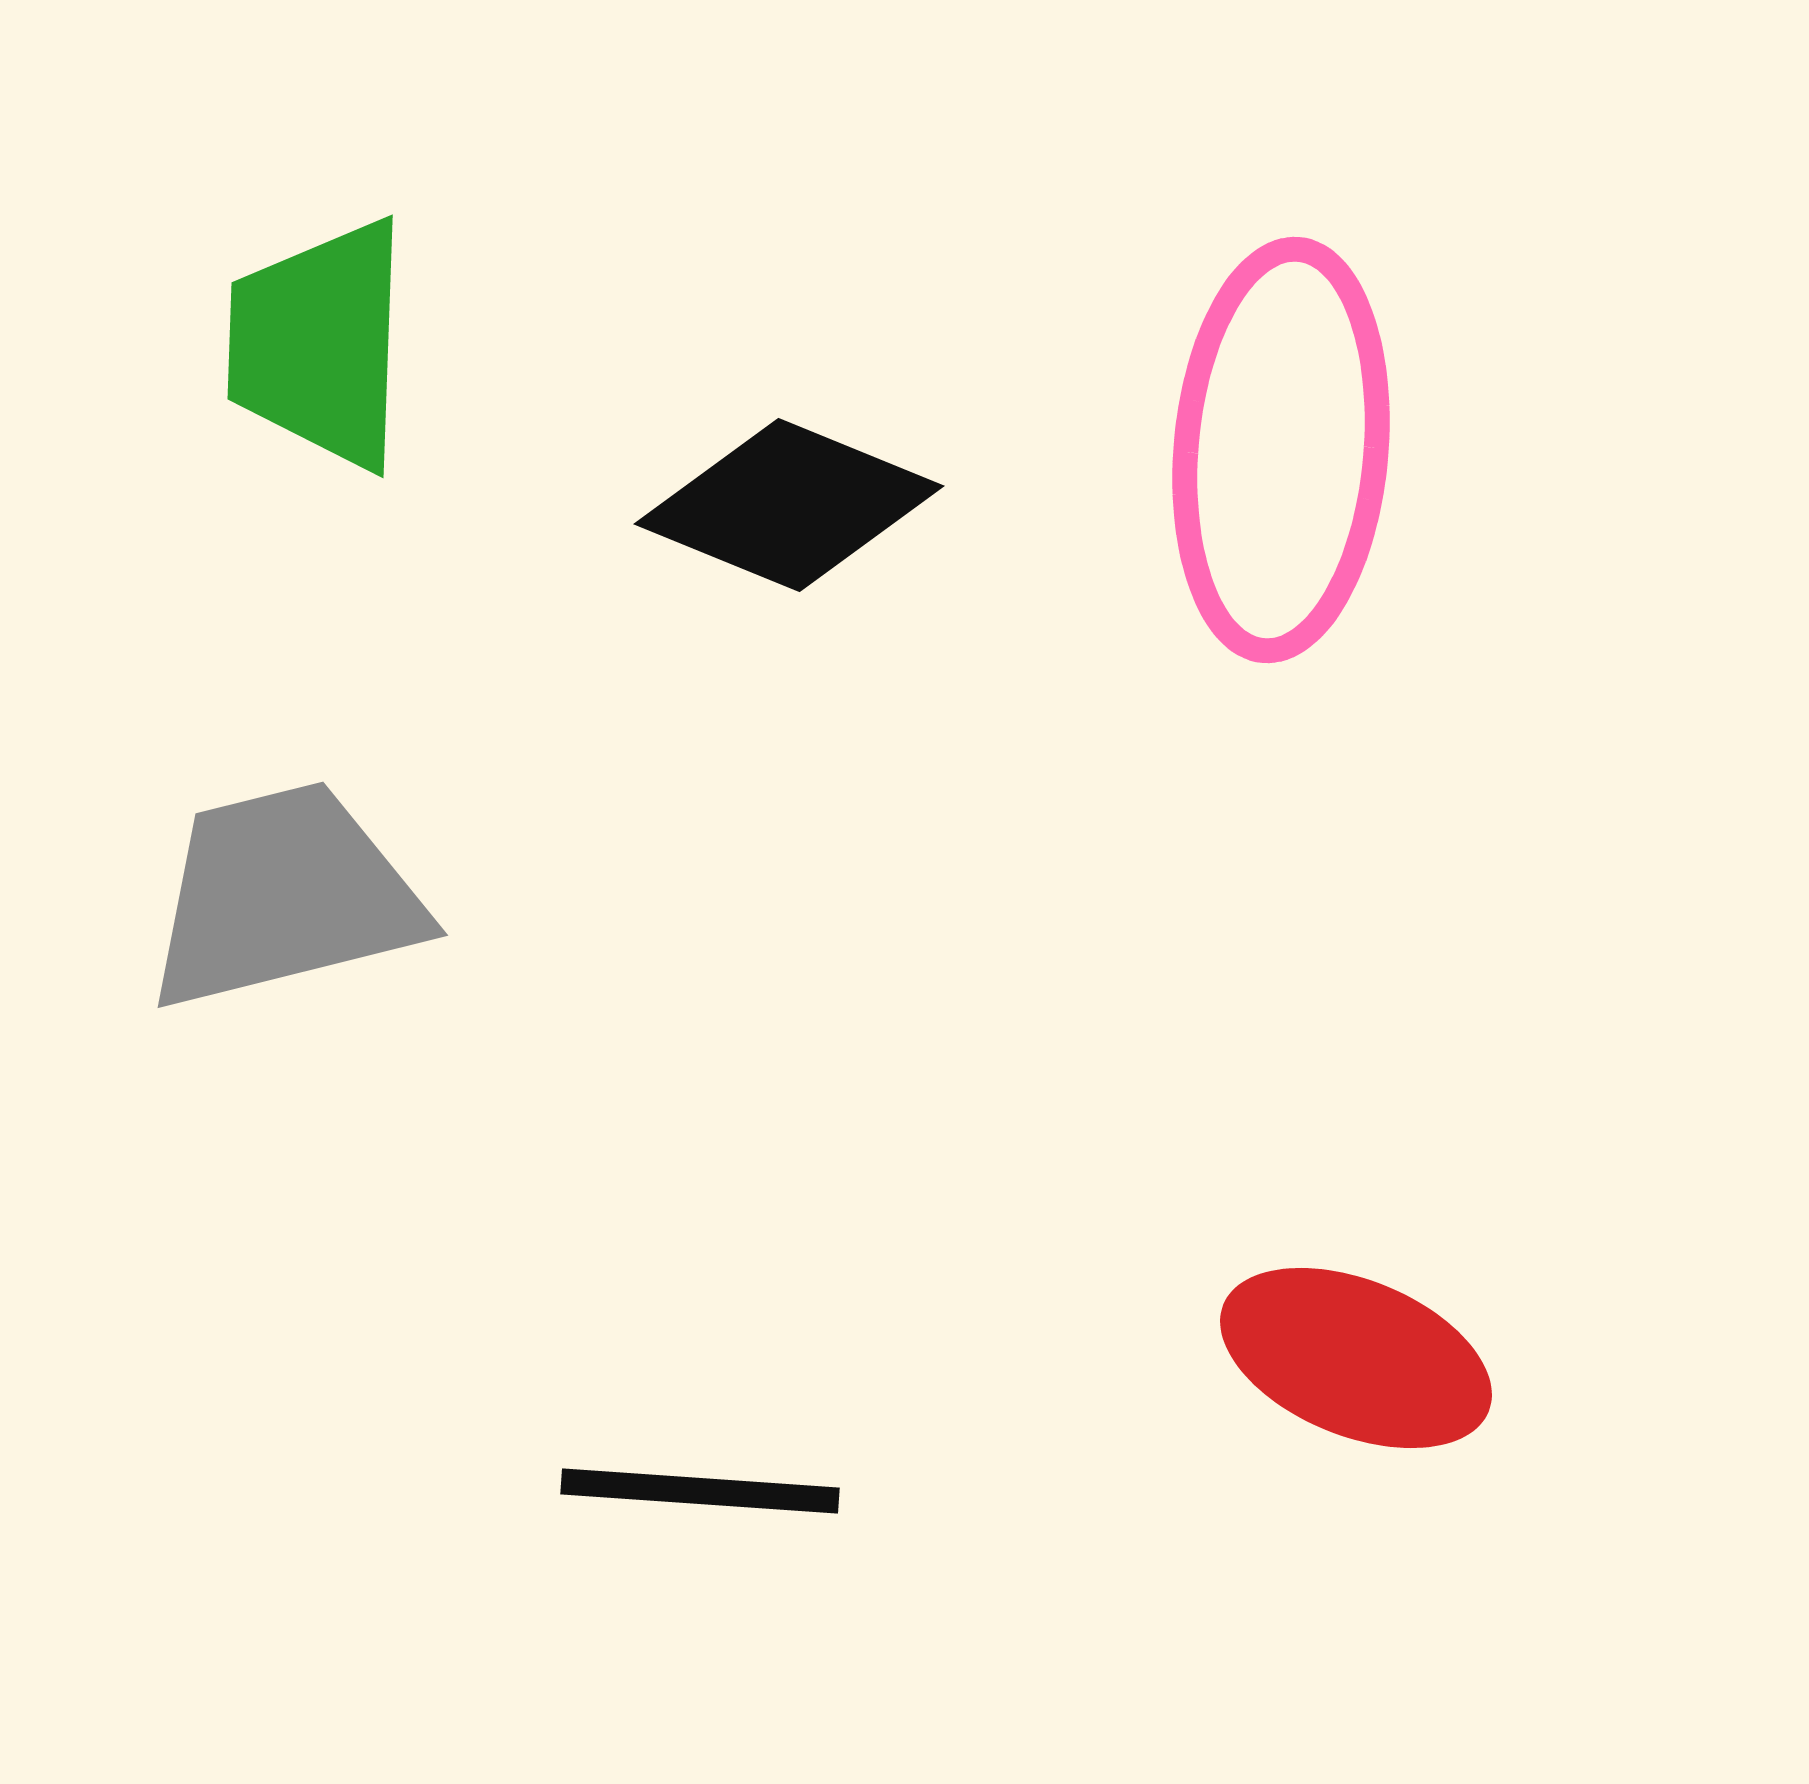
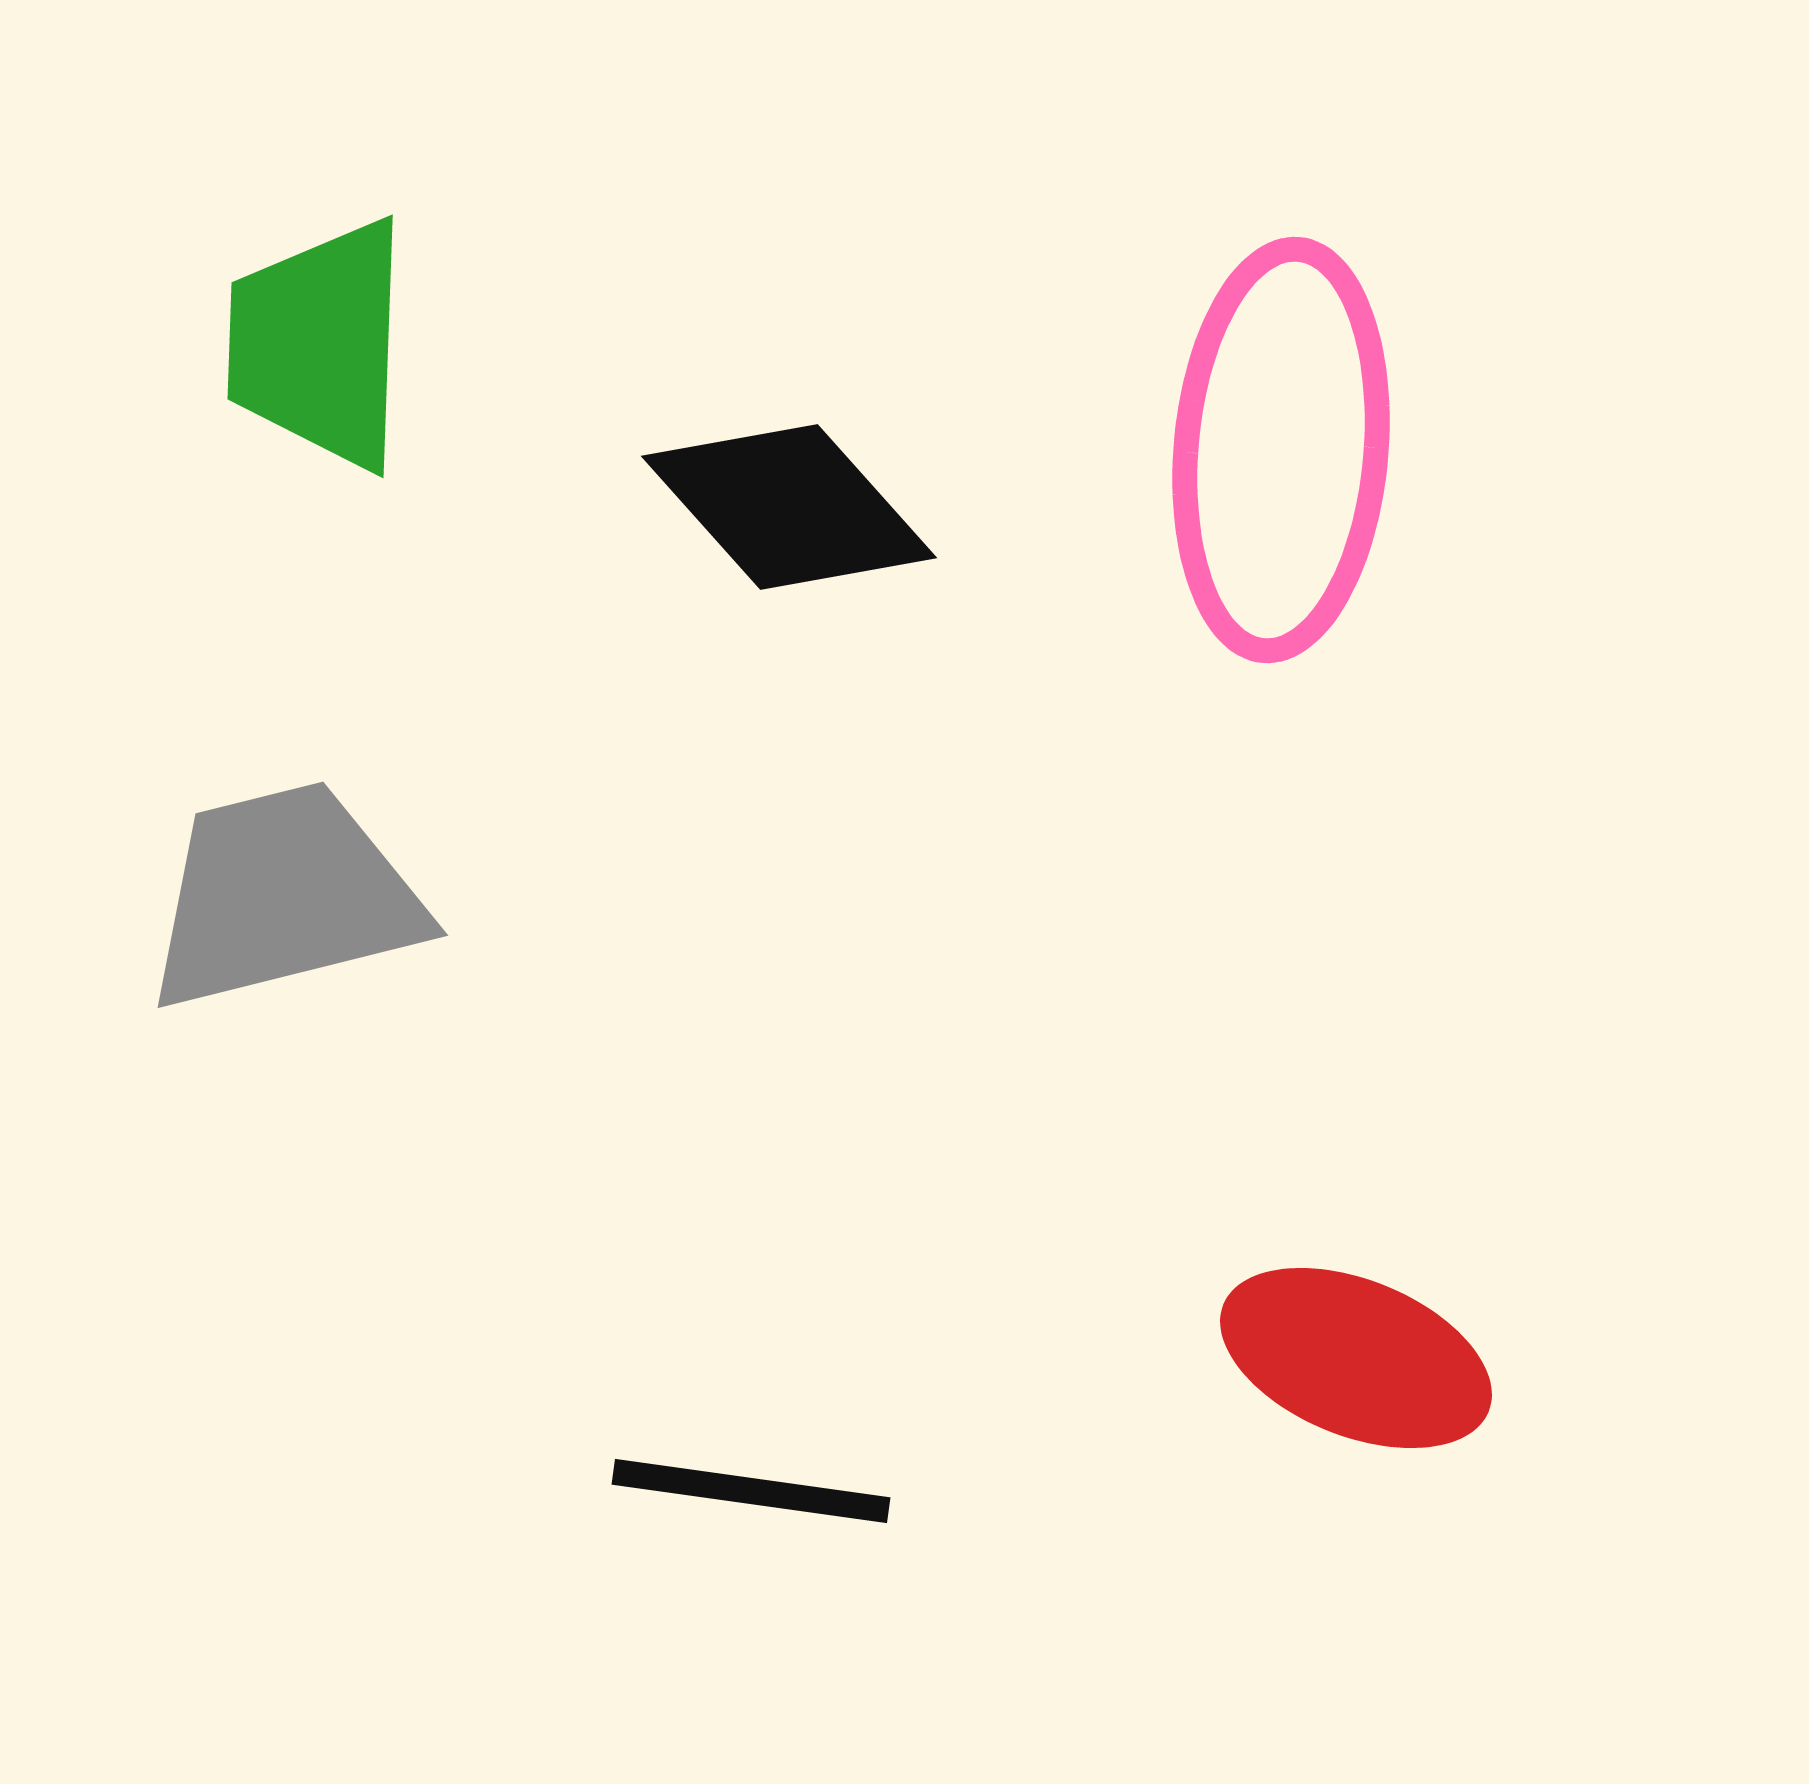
black diamond: moved 2 px down; rotated 26 degrees clockwise
black line: moved 51 px right; rotated 4 degrees clockwise
